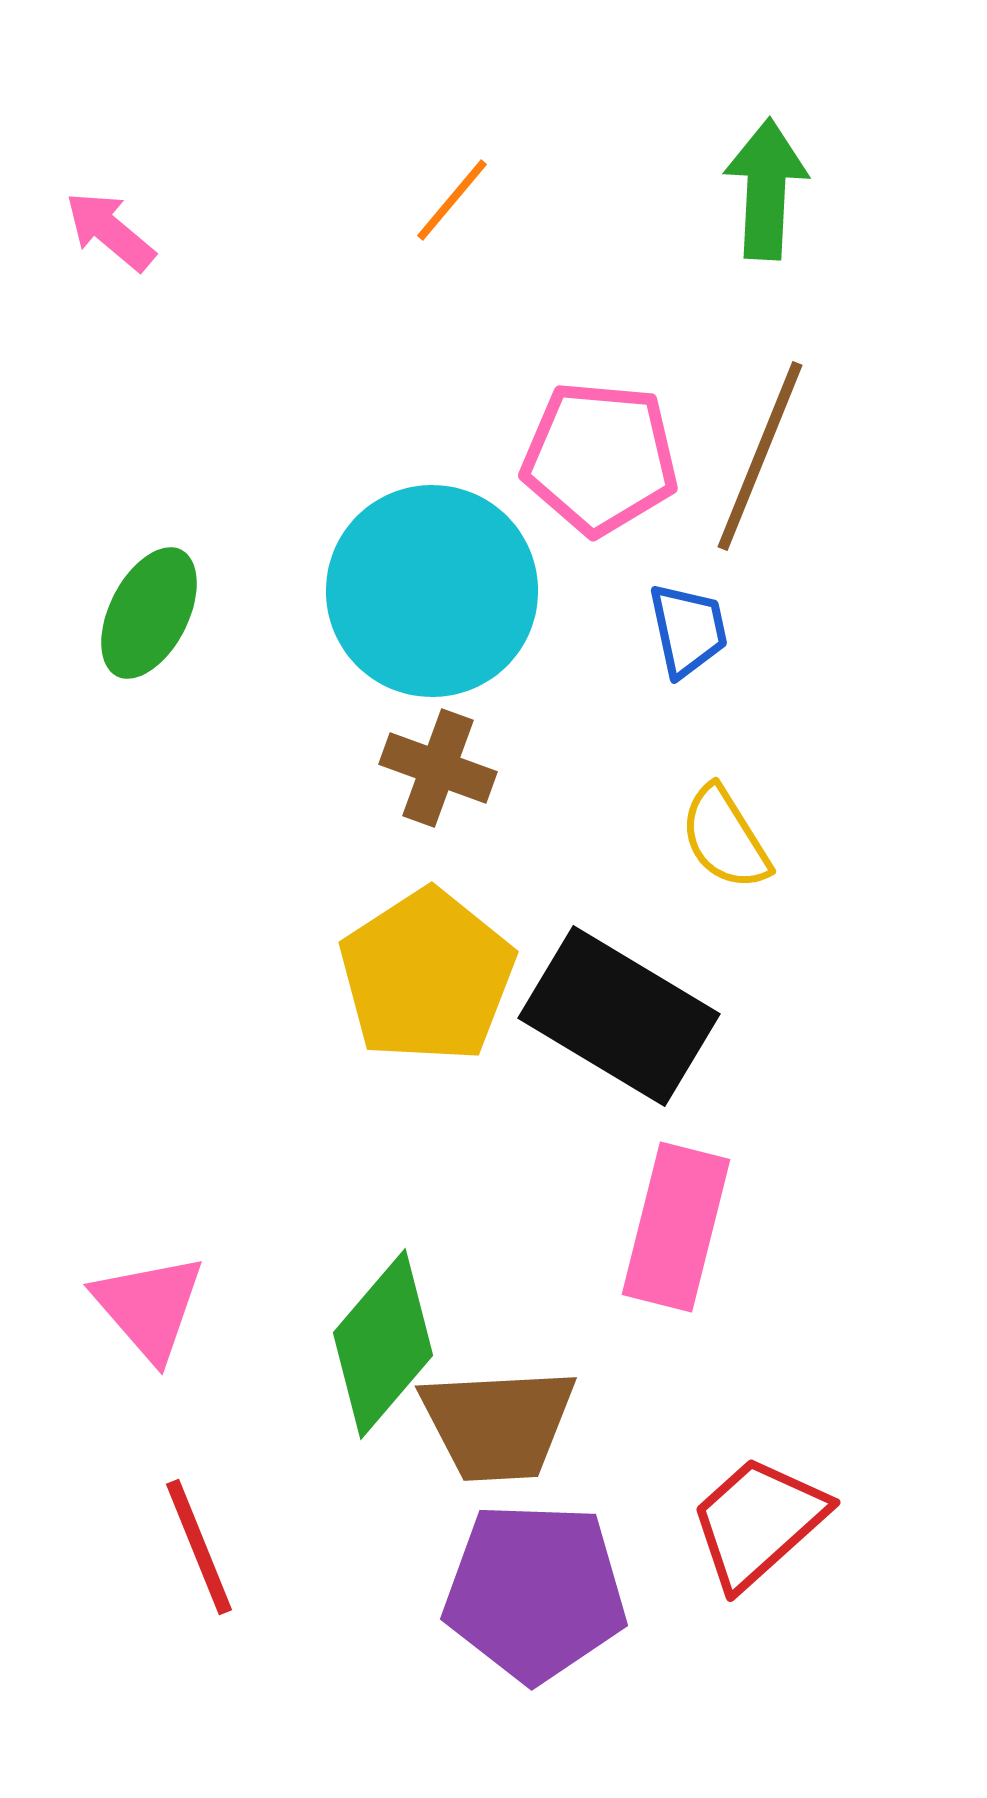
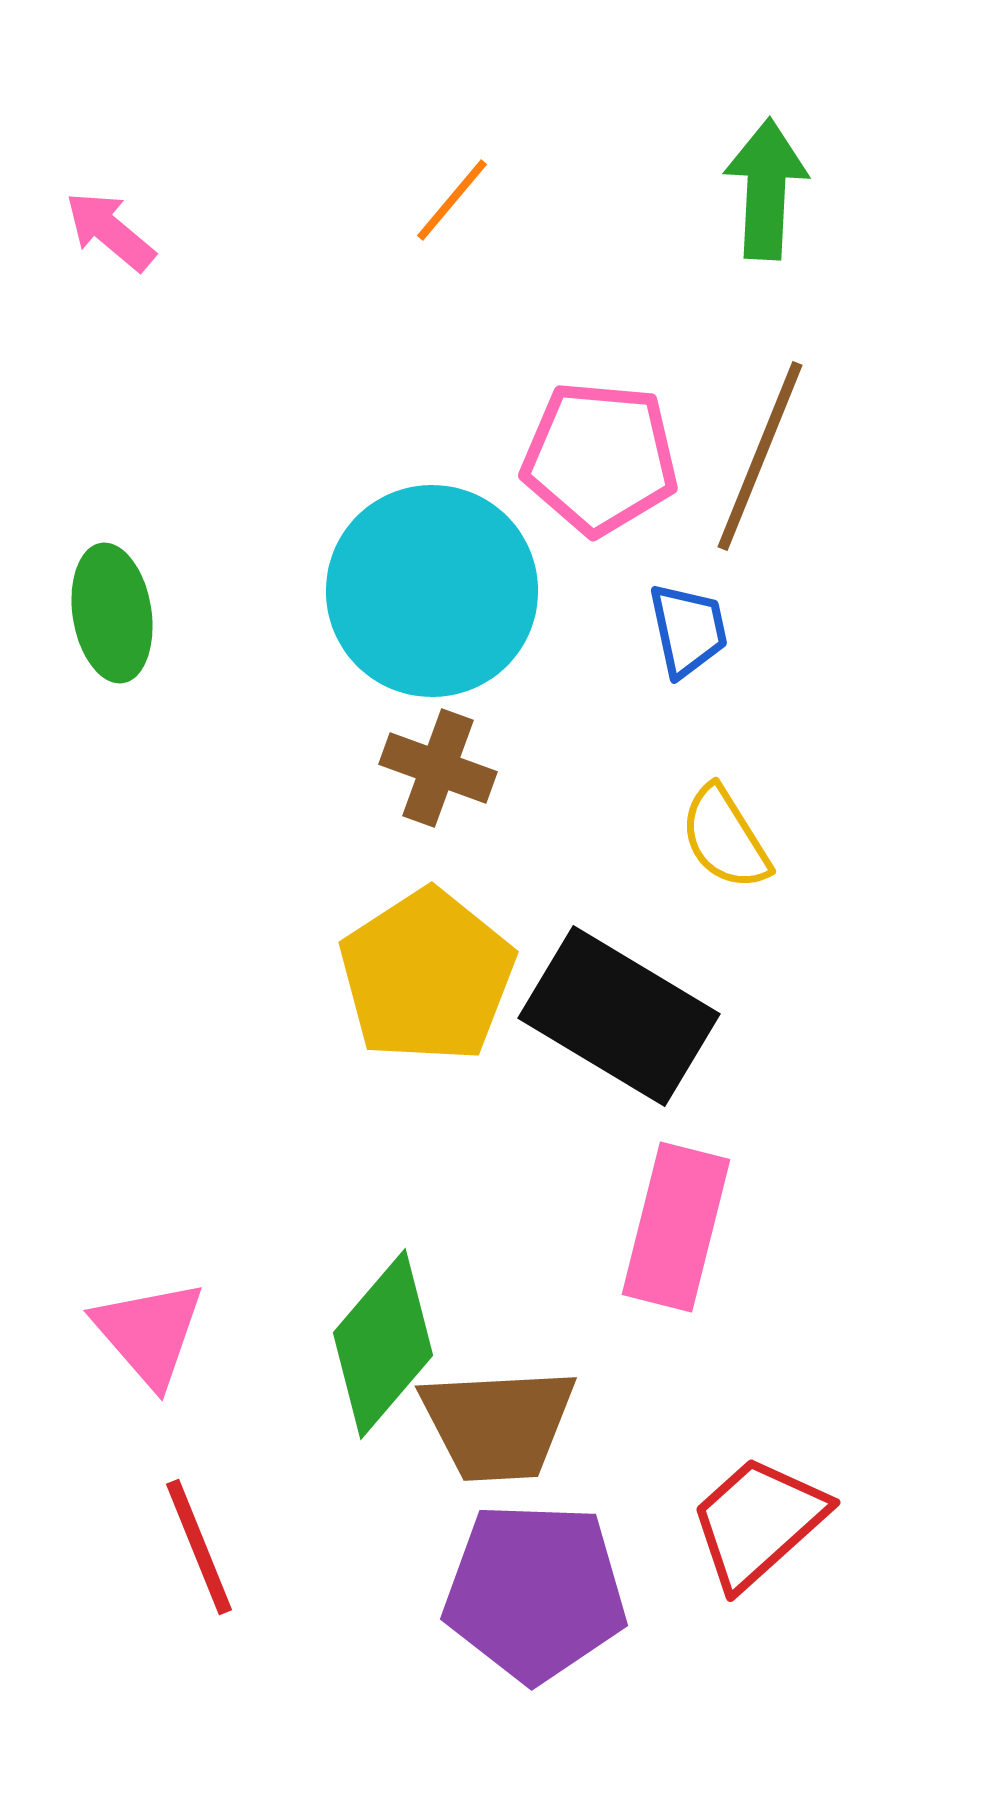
green ellipse: moved 37 px left; rotated 36 degrees counterclockwise
pink triangle: moved 26 px down
